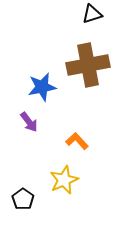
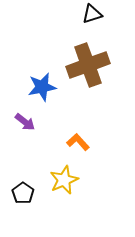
brown cross: rotated 9 degrees counterclockwise
purple arrow: moved 4 px left; rotated 15 degrees counterclockwise
orange L-shape: moved 1 px right, 1 px down
black pentagon: moved 6 px up
